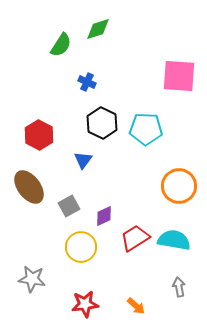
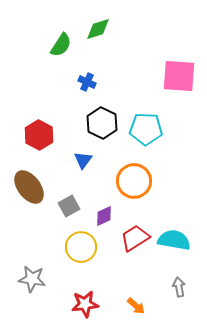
orange circle: moved 45 px left, 5 px up
